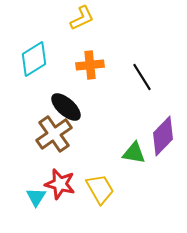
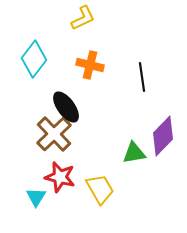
yellow L-shape: moved 1 px right
cyan diamond: rotated 21 degrees counterclockwise
orange cross: rotated 20 degrees clockwise
black line: rotated 24 degrees clockwise
black ellipse: rotated 12 degrees clockwise
brown cross: rotated 9 degrees counterclockwise
green triangle: rotated 20 degrees counterclockwise
red star: moved 7 px up
